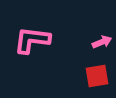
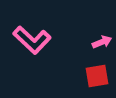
pink L-shape: rotated 144 degrees counterclockwise
